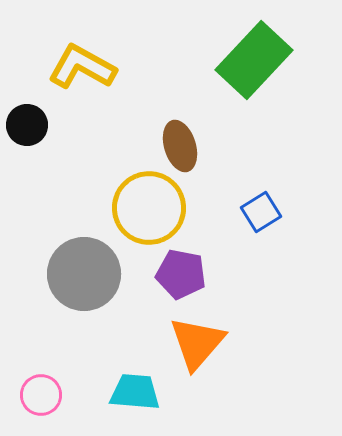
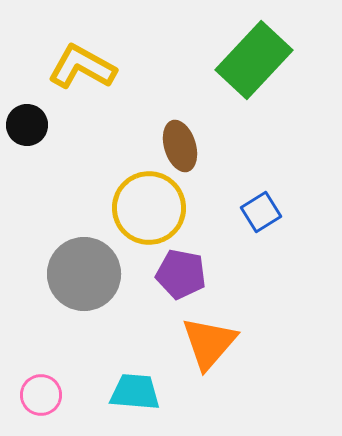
orange triangle: moved 12 px right
